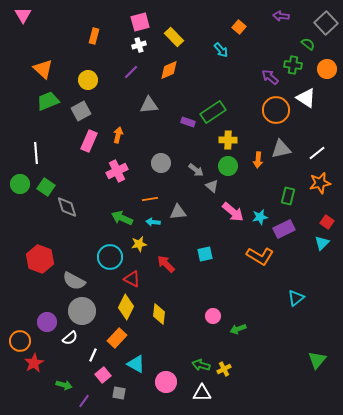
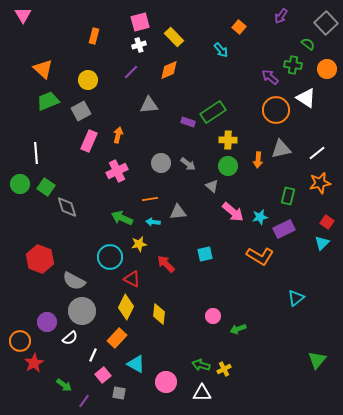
purple arrow at (281, 16): rotated 63 degrees counterclockwise
gray arrow at (196, 170): moved 8 px left, 6 px up
green arrow at (64, 385): rotated 21 degrees clockwise
